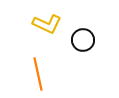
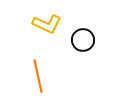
orange line: moved 2 px down
